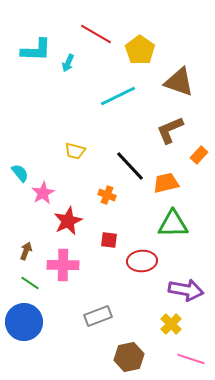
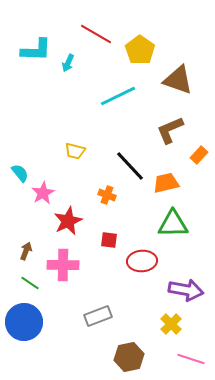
brown triangle: moved 1 px left, 2 px up
